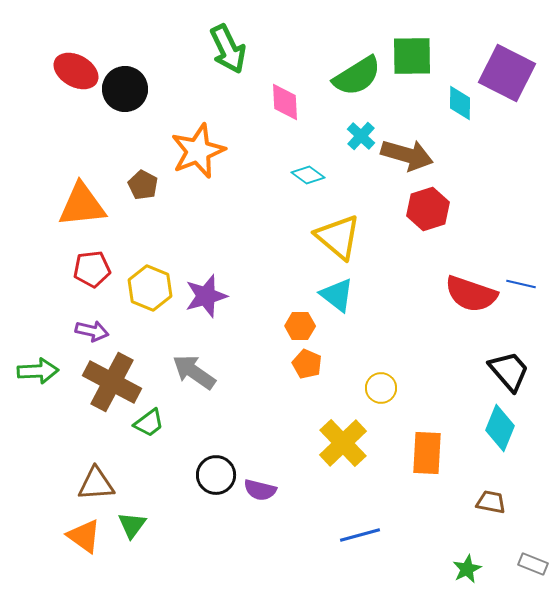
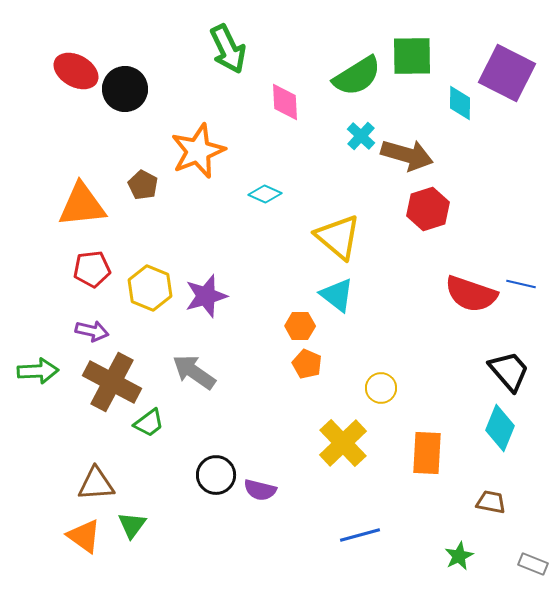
cyan diamond at (308, 175): moved 43 px left, 19 px down; rotated 12 degrees counterclockwise
green star at (467, 569): moved 8 px left, 13 px up
